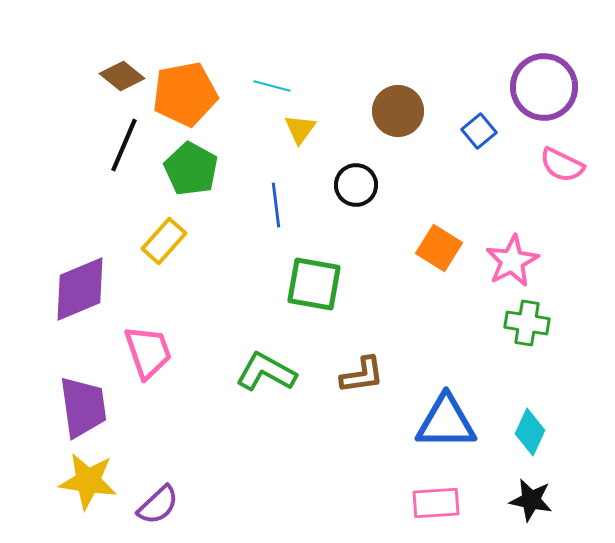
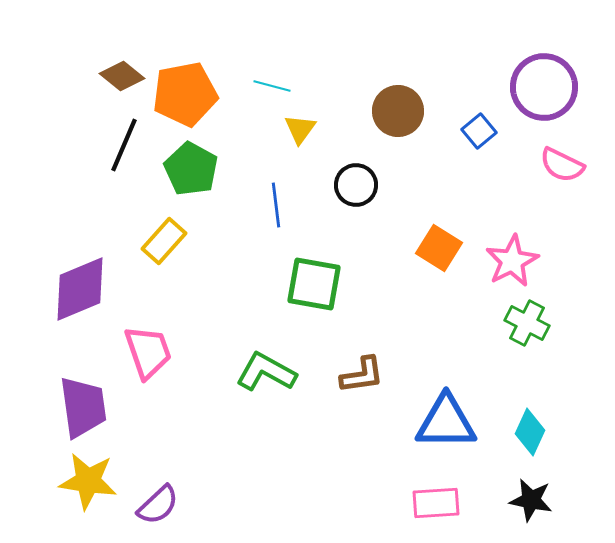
green cross: rotated 18 degrees clockwise
